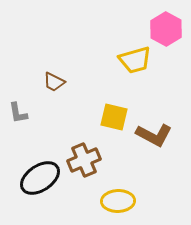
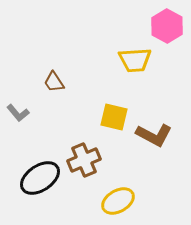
pink hexagon: moved 1 px right, 3 px up
yellow trapezoid: rotated 12 degrees clockwise
brown trapezoid: rotated 30 degrees clockwise
gray L-shape: rotated 30 degrees counterclockwise
yellow ellipse: rotated 28 degrees counterclockwise
